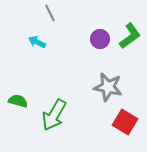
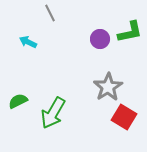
green L-shape: moved 4 px up; rotated 24 degrees clockwise
cyan arrow: moved 9 px left
gray star: rotated 28 degrees clockwise
green semicircle: rotated 42 degrees counterclockwise
green arrow: moved 1 px left, 2 px up
red square: moved 1 px left, 5 px up
